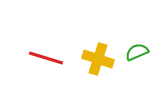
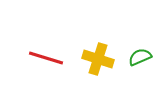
green semicircle: moved 3 px right, 5 px down
